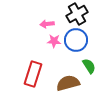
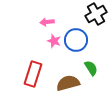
black cross: moved 19 px right
pink arrow: moved 2 px up
pink star: rotated 16 degrees clockwise
green semicircle: moved 2 px right, 2 px down
